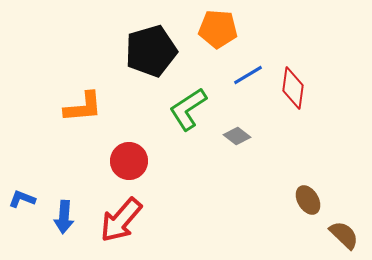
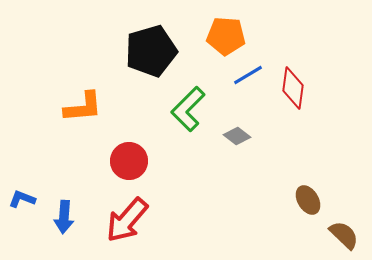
orange pentagon: moved 8 px right, 7 px down
green L-shape: rotated 12 degrees counterclockwise
red arrow: moved 6 px right
